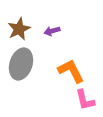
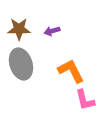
brown star: rotated 25 degrees clockwise
gray ellipse: rotated 36 degrees counterclockwise
